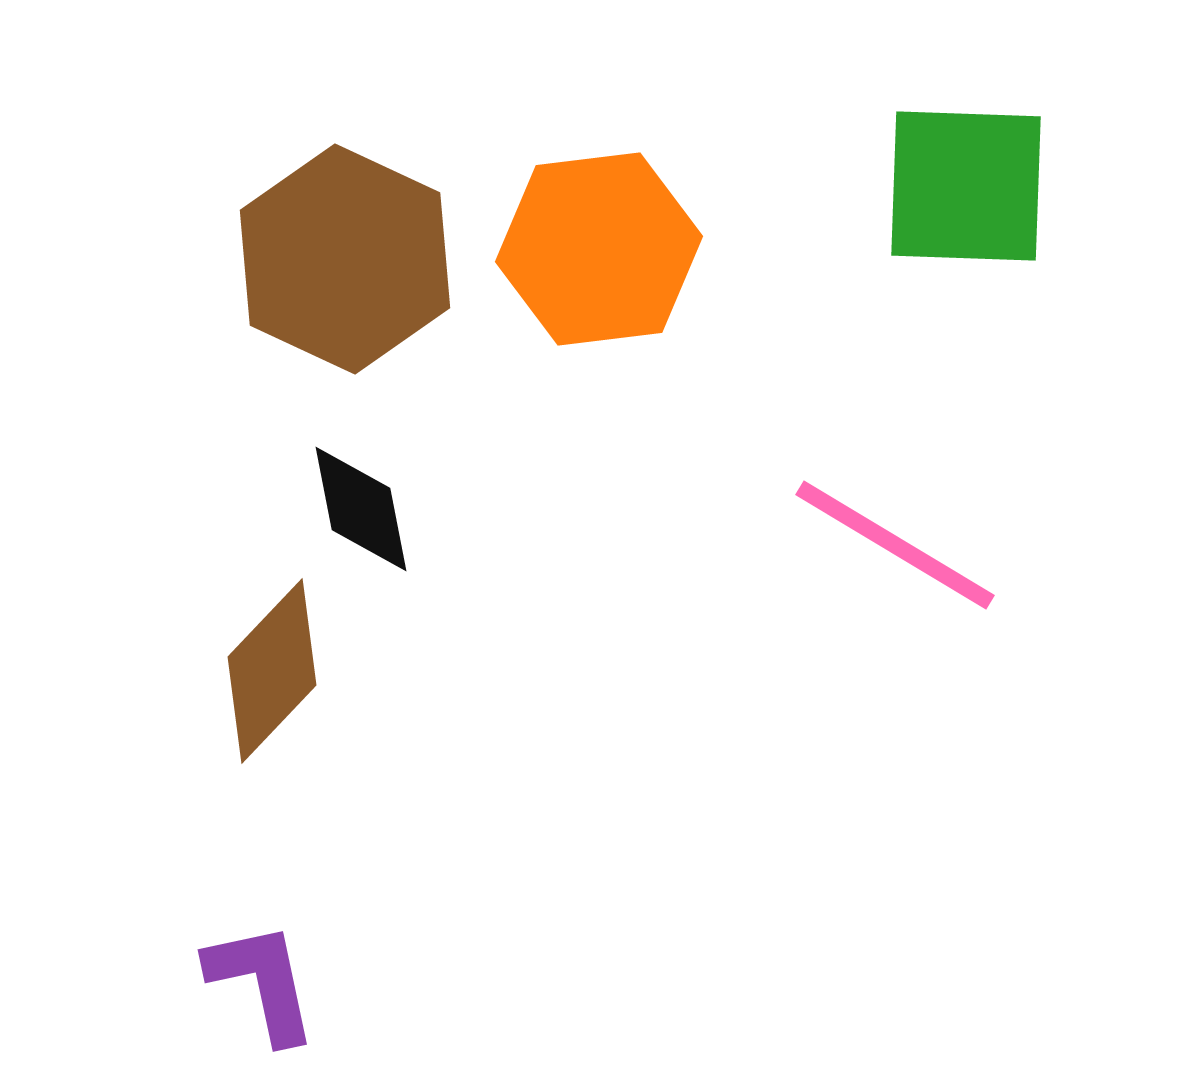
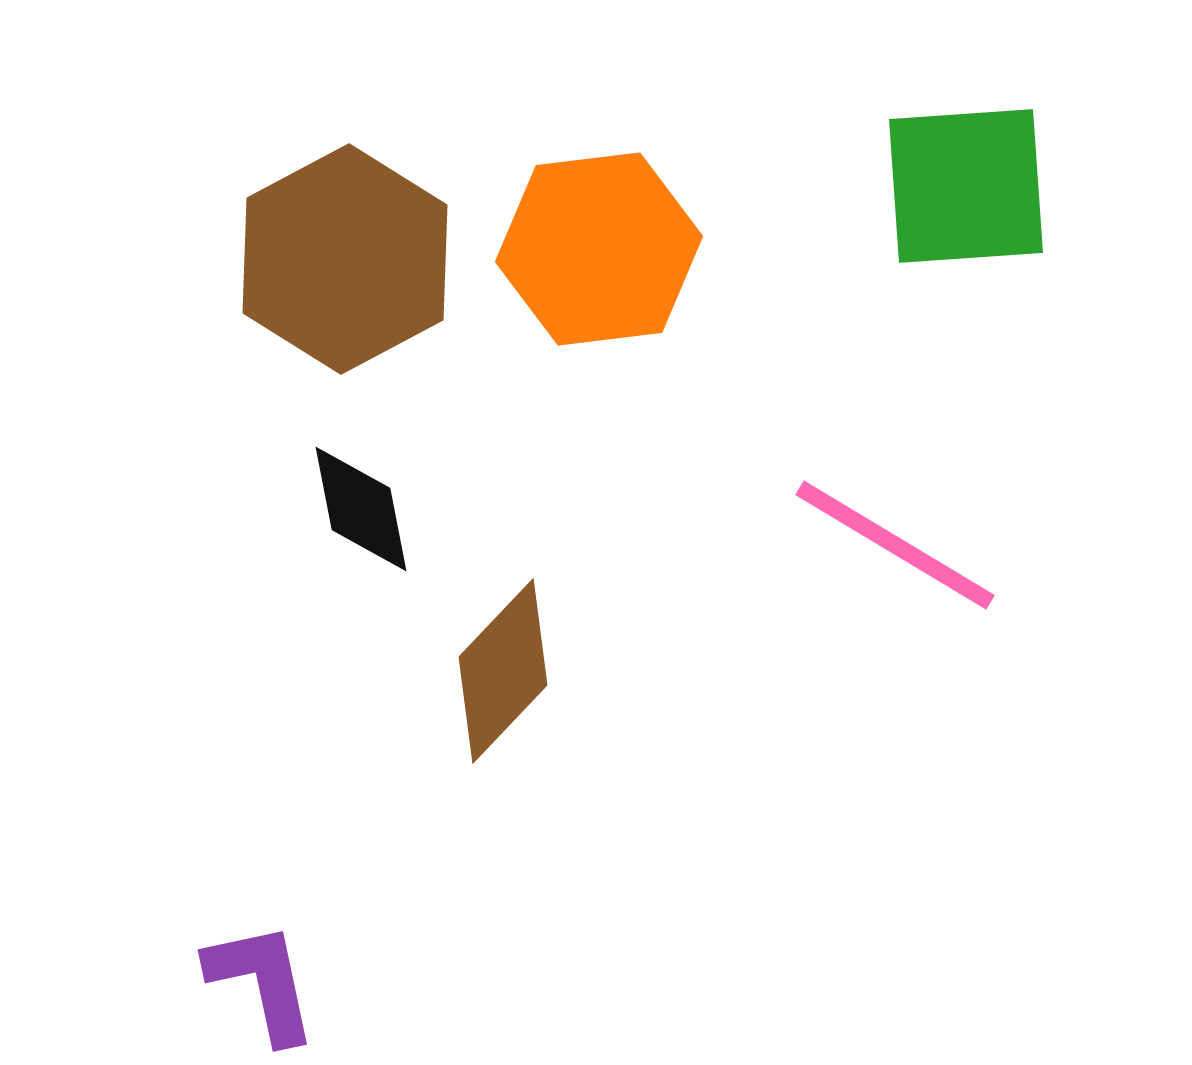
green square: rotated 6 degrees counterclockwise
brown hexagon: rotated 7 degrees clockwise
brown diamond: moved 231 px right
